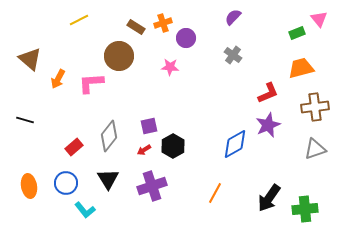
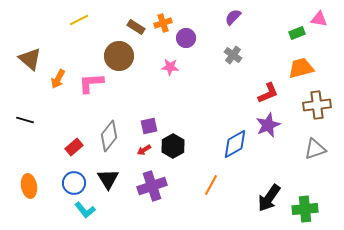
pink triangle: rotated 42 degrees counterclockwise
brown cross: moved 2 px right, 2 px up
blue circle: moved 8 px right
orange line: moved 4 px left, 8 px up
